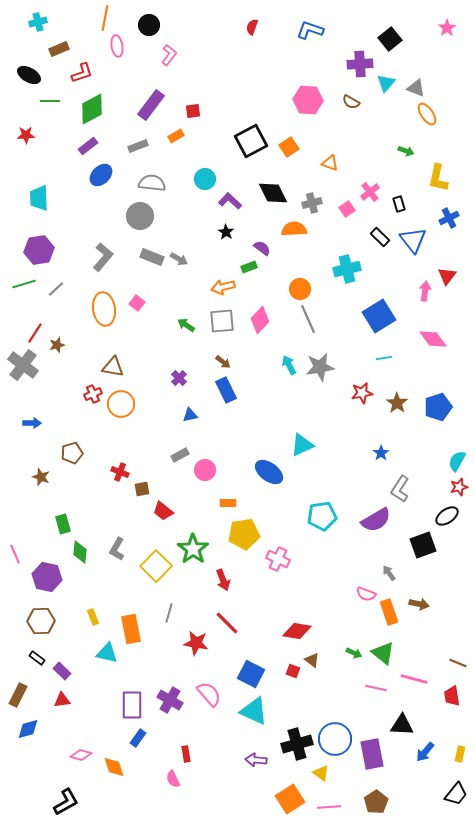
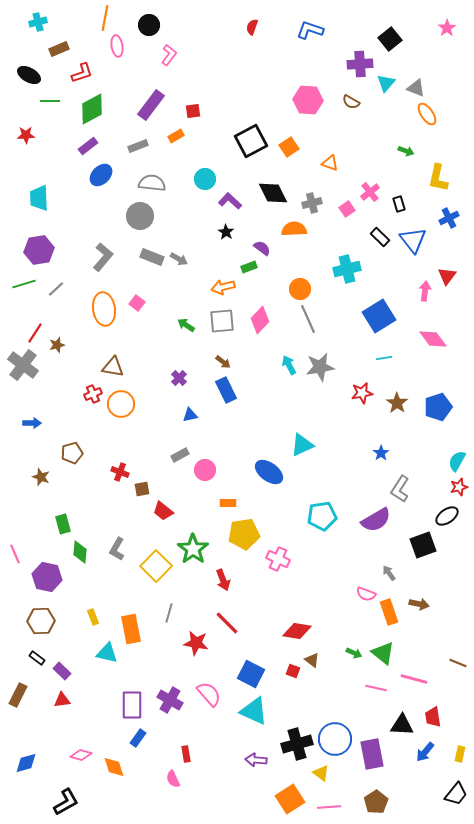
red trapezoid at (452, 696): moved 19 px left, 21 px down
blue diamond at (28, 729): moved 2 px left, 34 px down
